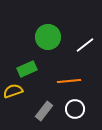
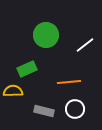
green circle: moved 2 px left, 2 px up
orange line: moved 1 px down
yellow semicircle: rotated 18 degrees clockwise
gray rectangle: rotated 66 degrees clockwise
